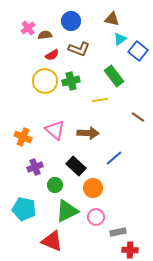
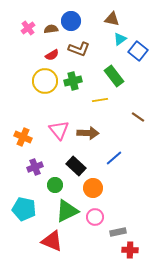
brown semicircle: moved 6 px right, 6 px up
green cross: moved 2 px right
pink triangle: moved 4 px right; rotated 10 degrees clockwise
pink circle: moved 1 px left
